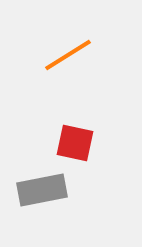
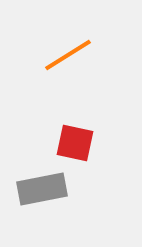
gray rectangle: moved 1 px up
